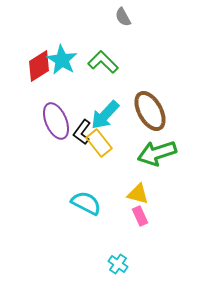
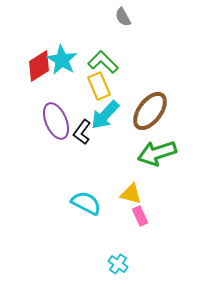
brown ellipse: rotated 66 degrees clockwise
yellow rectangle: moved 57 px up; rotated 16 degrees clockwise
yellow triangle: moved 7 px left
